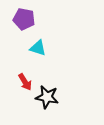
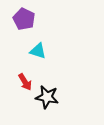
purple pentagon: rotated 15 degrees clockwise
cyan triangle: moved 3 px down
